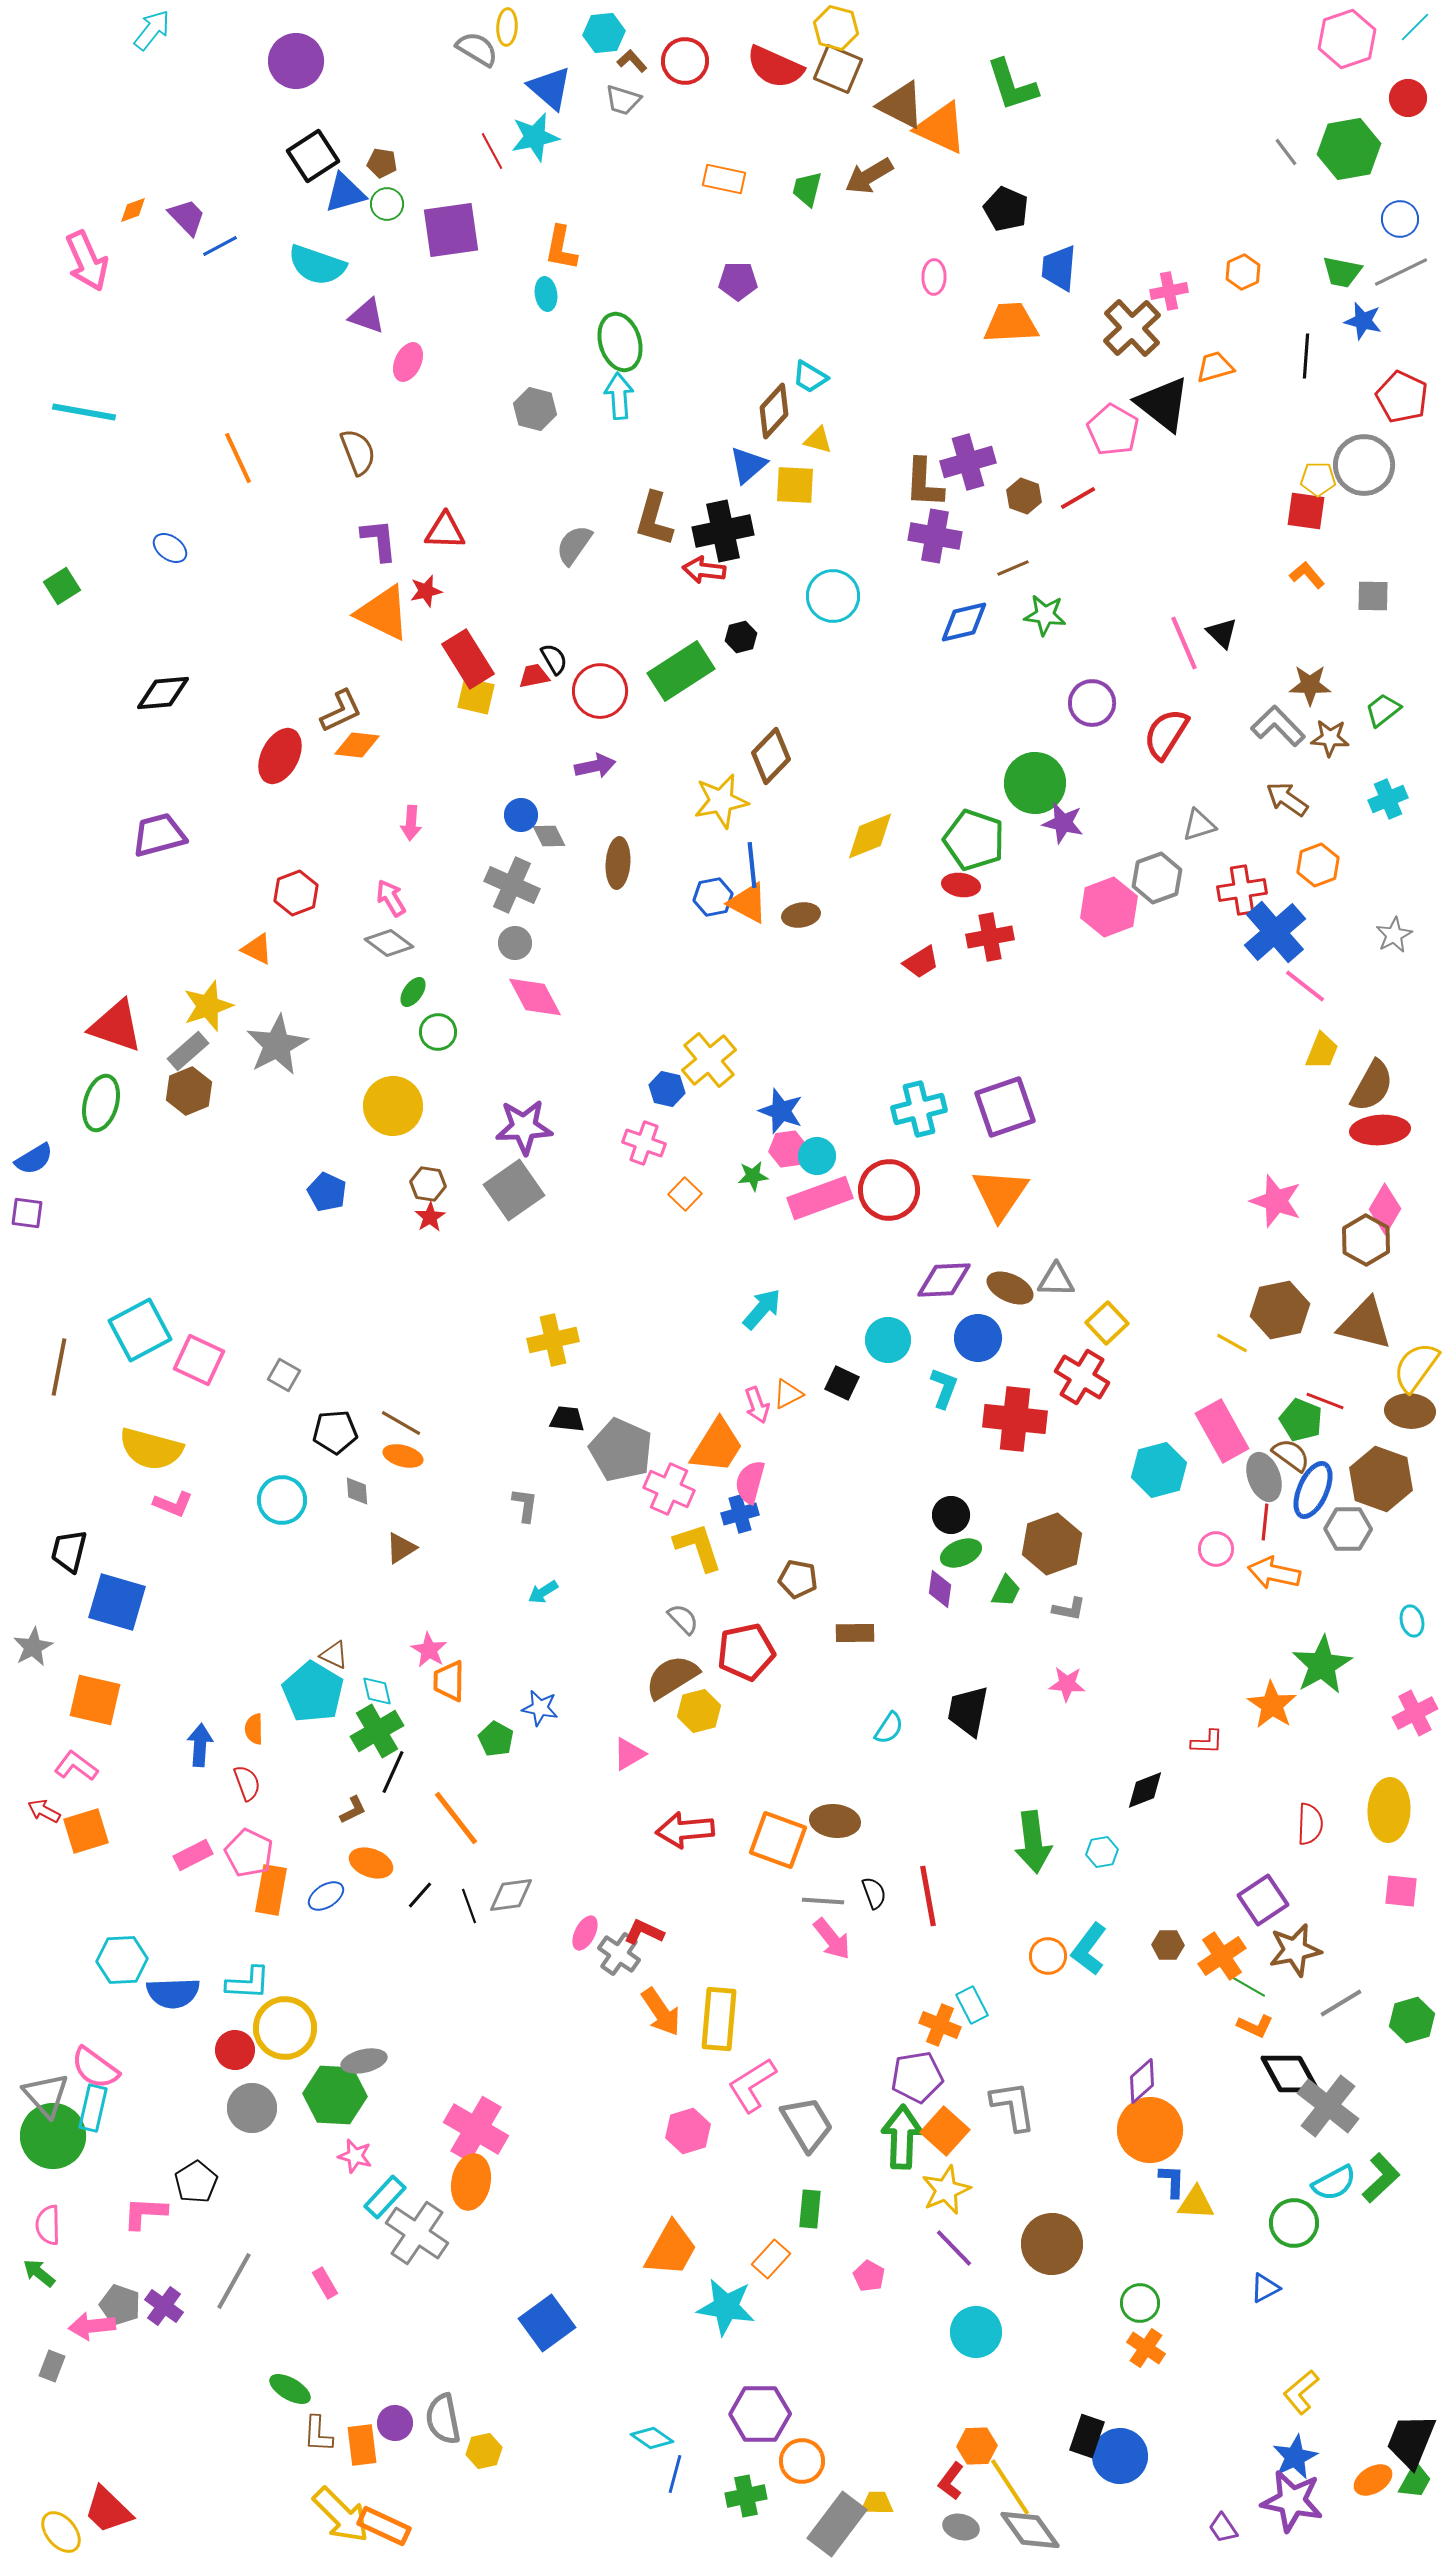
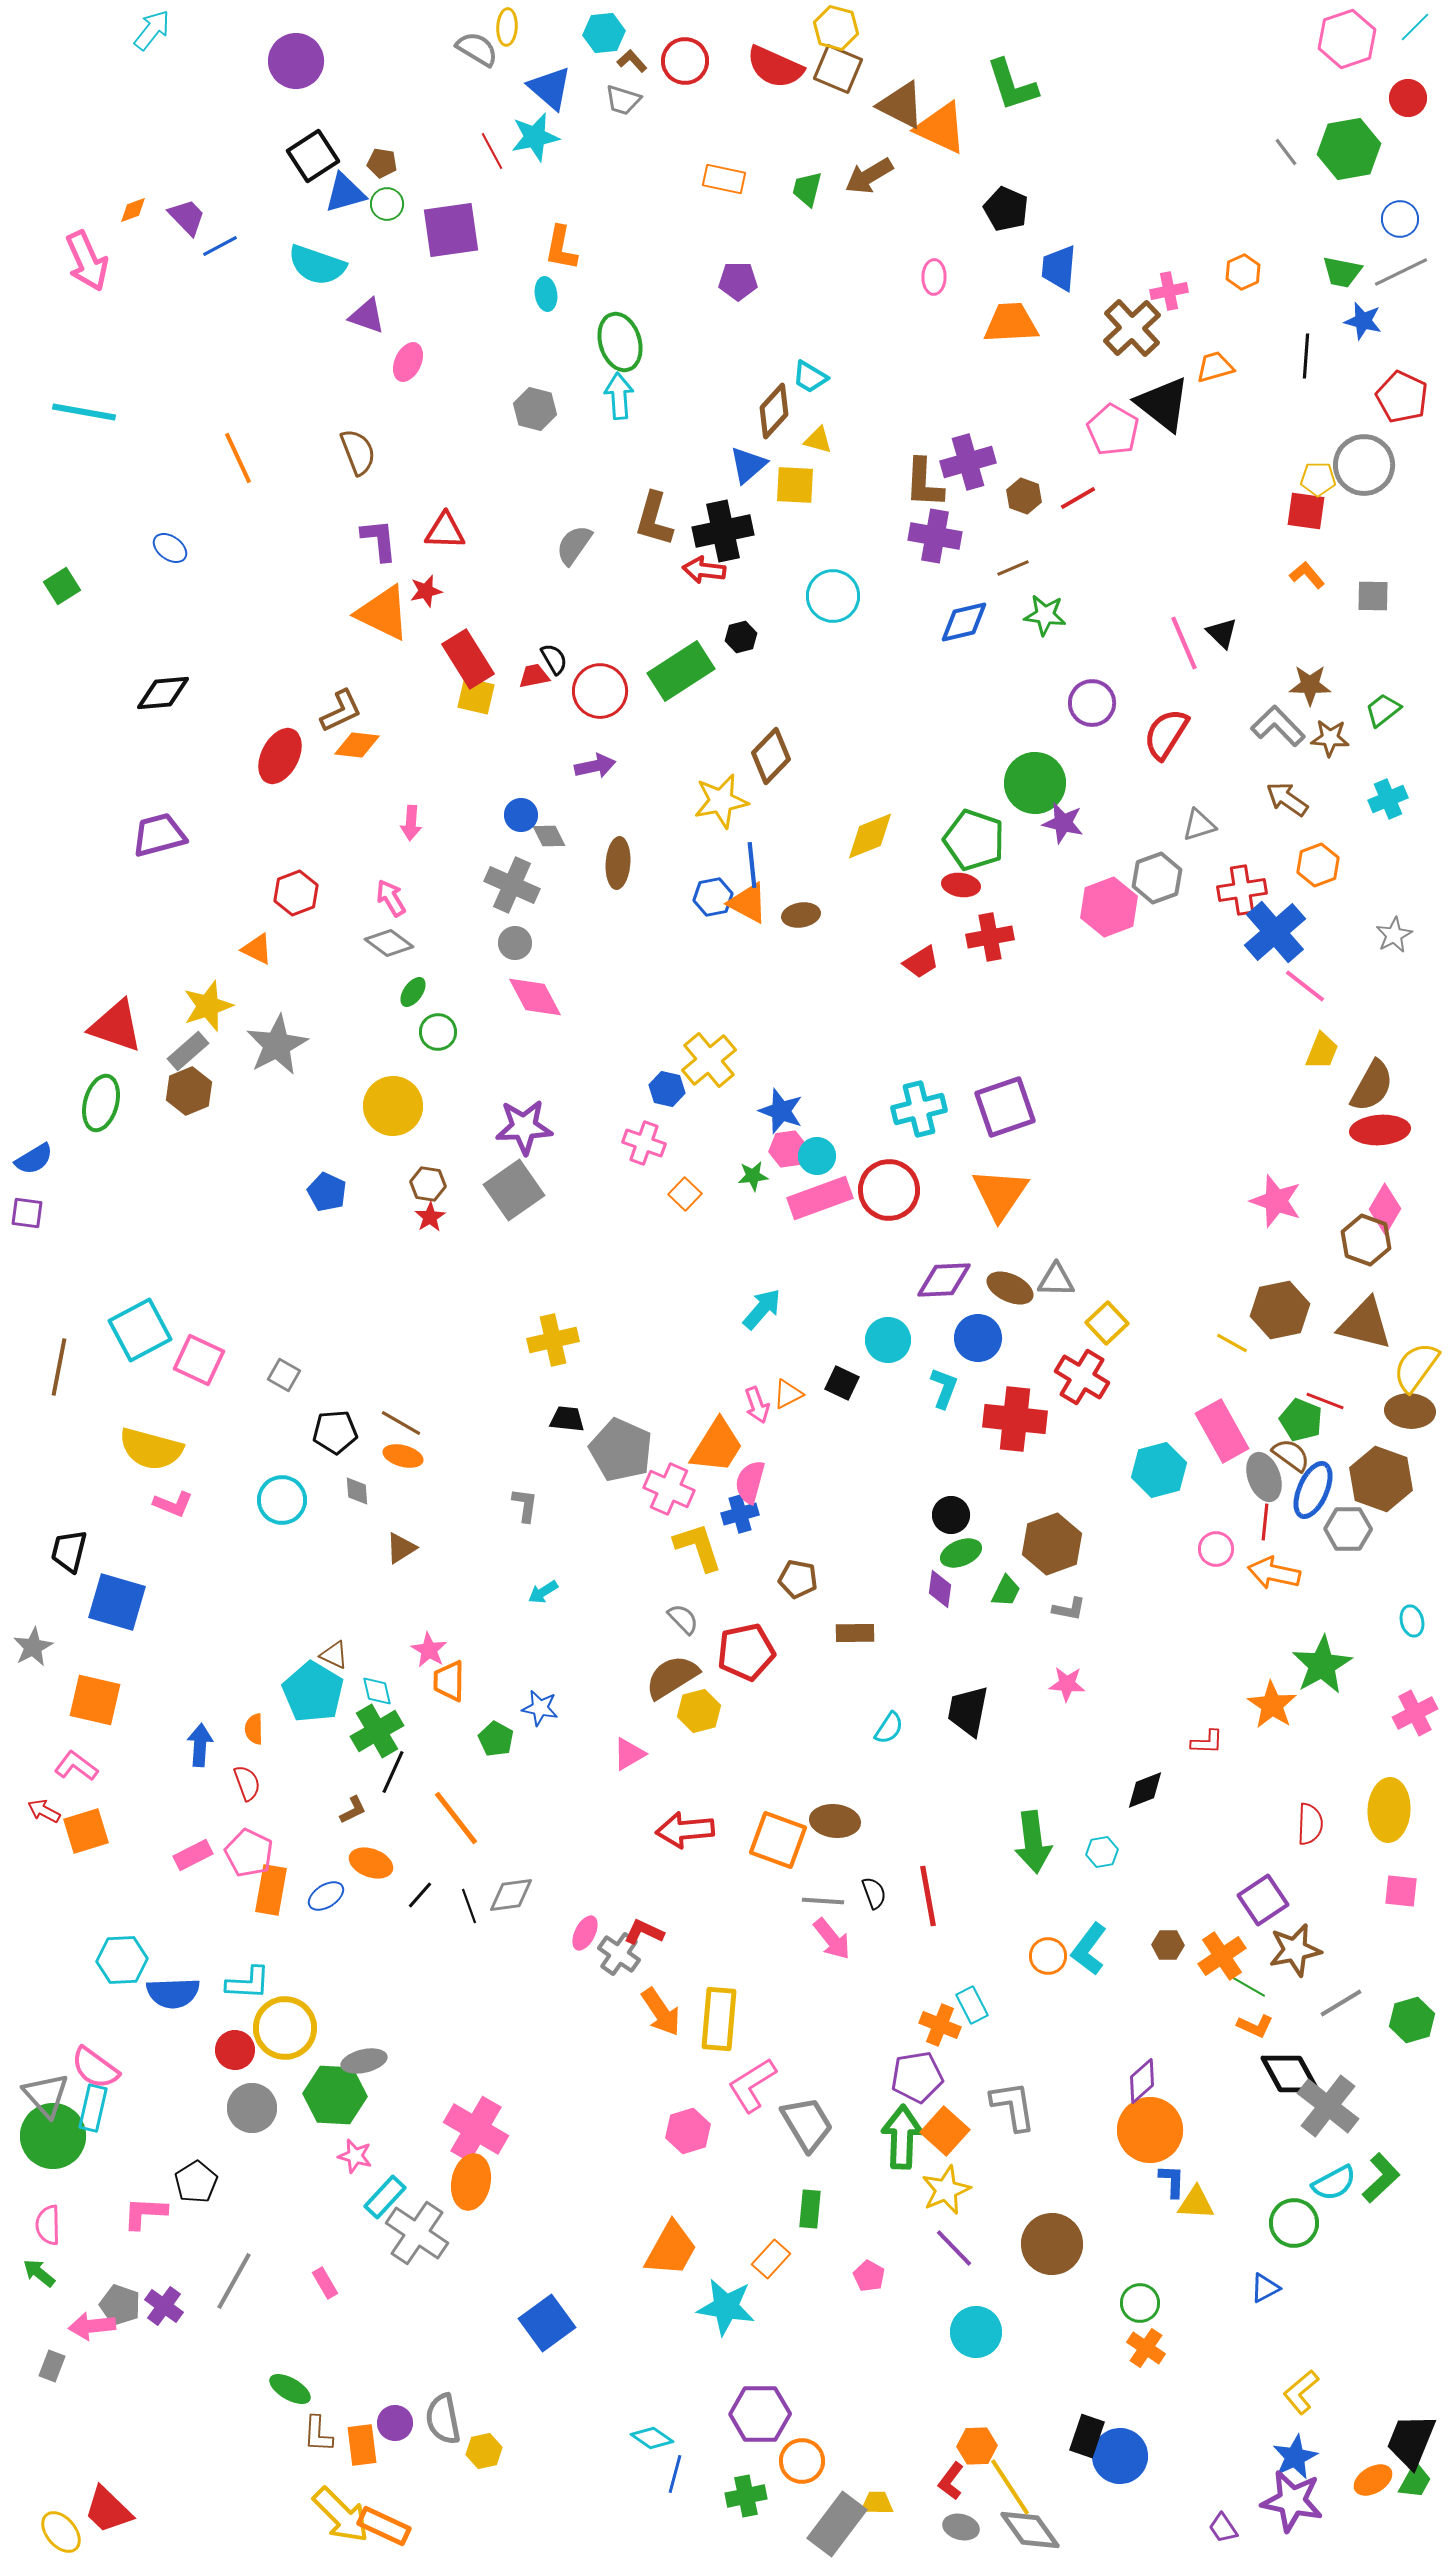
brown hexagon at (1366, 1240): rotated 9 degrees counterclockwise
